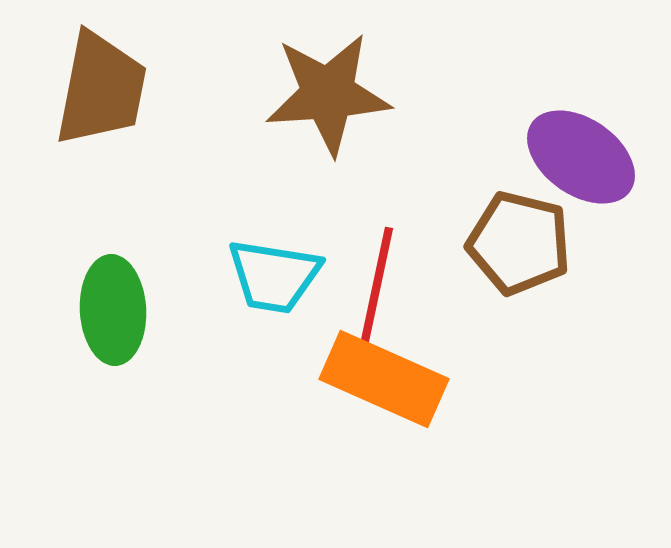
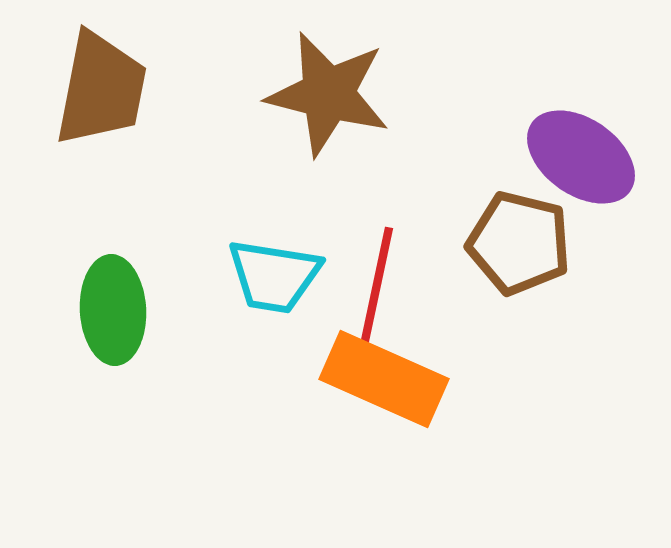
brown star: rotated 18 degrees clockwise
